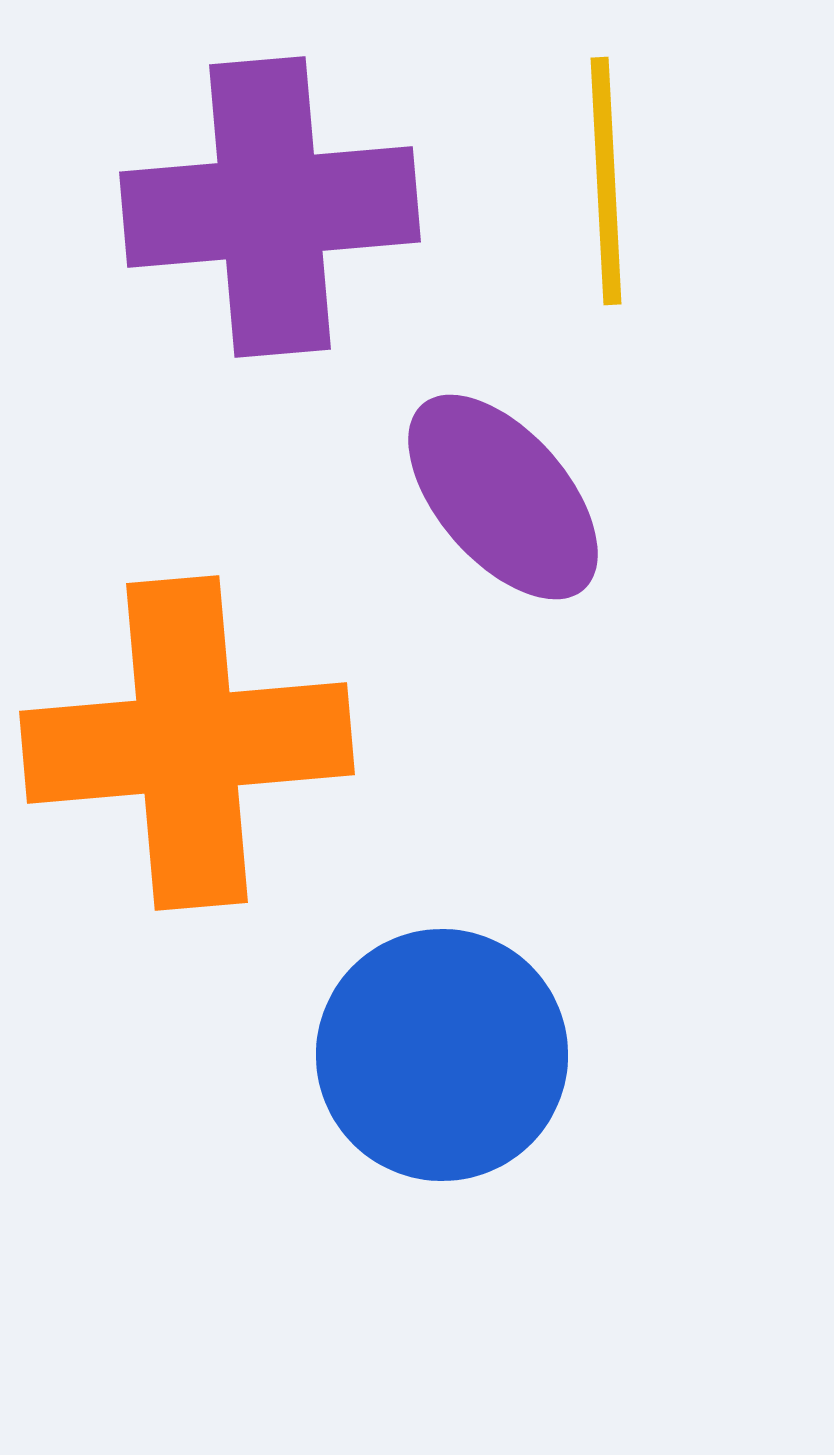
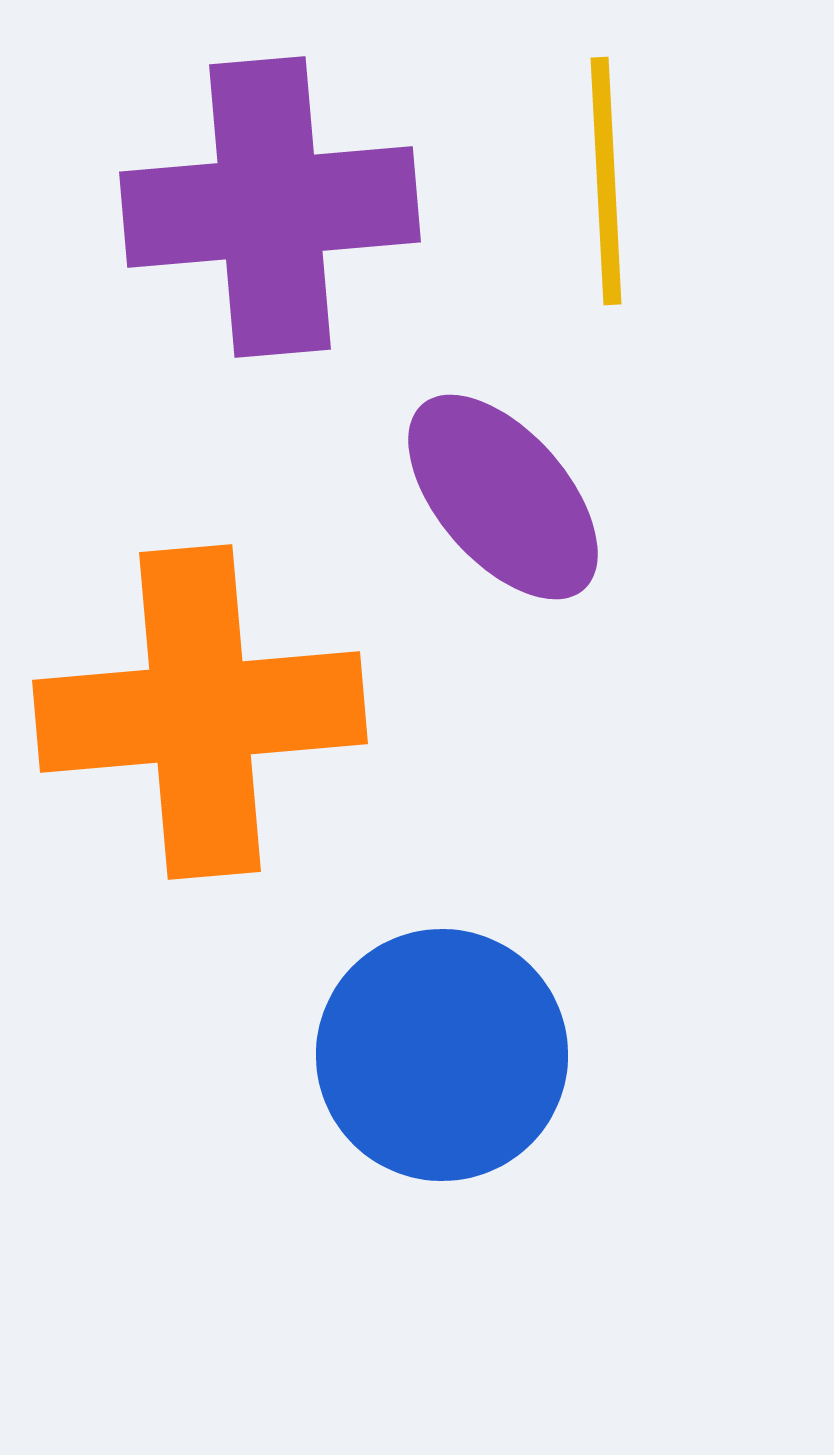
orange cross: moved 13 px right, 31 px up
